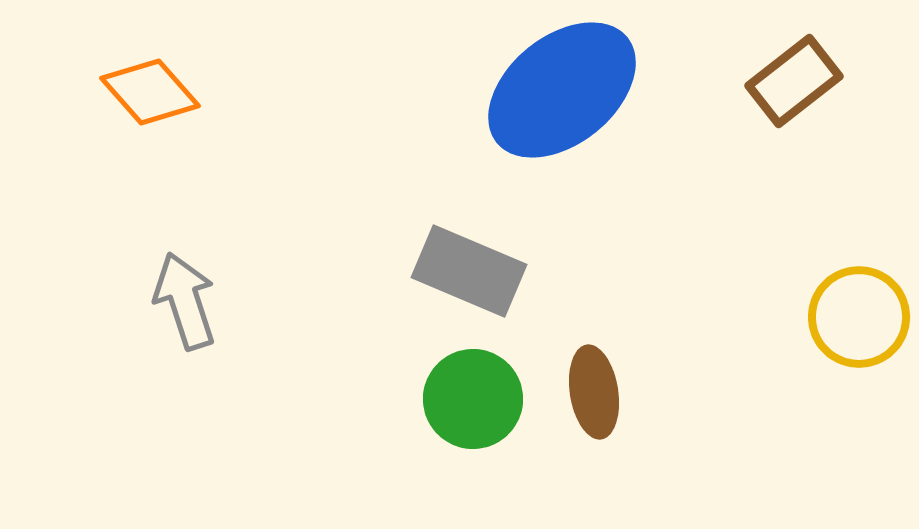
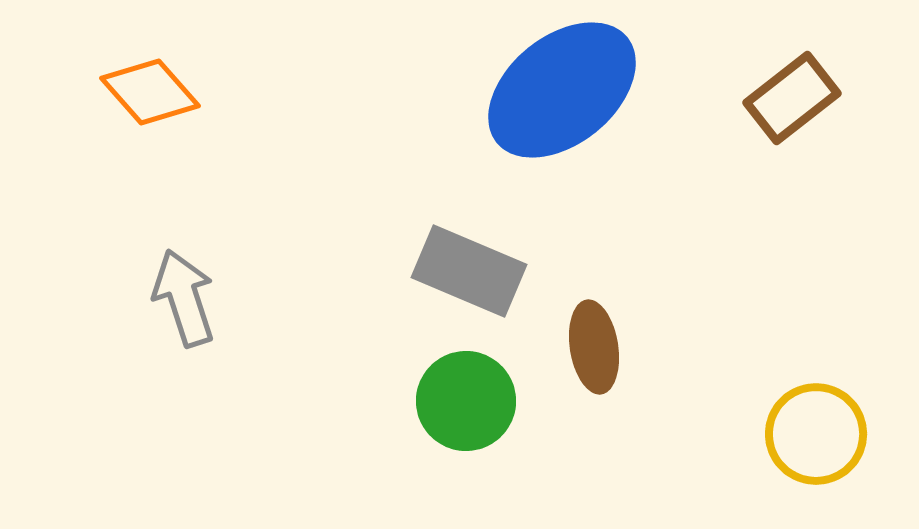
brown rectangle: moved 2 px left, 17 px down
gray arrow: moved 1 px left, 3 px up
yellow circle: moved 43 px left, 117 px down
brown ellipse: moved 45 px up
green circle: moved 7 px left, 2 px down
